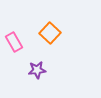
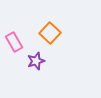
purple star: moved 1 px left, 9 px up; rotated 12 degrees counterclockwise
